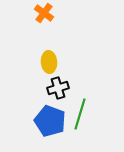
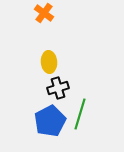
blue pentagon: rotated 24 degrees clockwise
